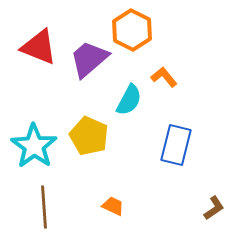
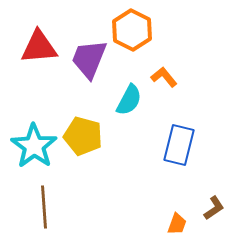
red triangle: rotated 27 degrees counterclockwise
purple trapezoid: rotated 27 degrees counterclockwise
yellow pentagon: moved 6 px left; rotated 9 degrees counterclockwise
blue rectangle: moved 3 px right
orange trapezoid: moved 64 px right, 18 px down; rotated 85 degrees clockwise
